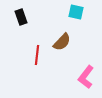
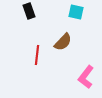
black rectangle: moved 8 px right, 6 px up
brown semicircle: moved 1 px right
